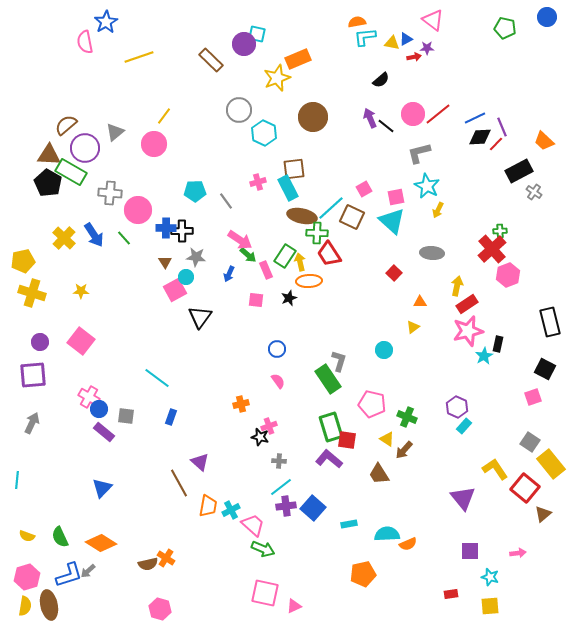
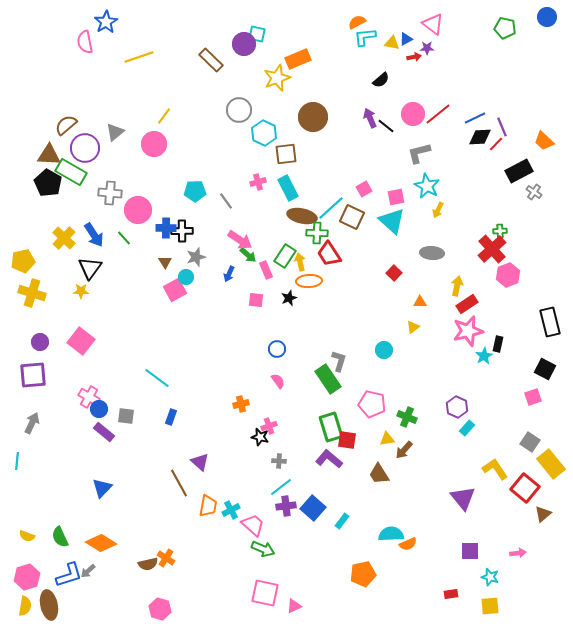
pink triangle at (433, 20): moved 4 px down
orange semicircle at (357, 22): rotated 18 degrees counterclockwise
brown square at (294, 169): moved 8 px left, 15 px up
gray star at (196, 257): rotated 24 degrees counterclockwise
black triangle at (200, 317): moved 110 px left, 49 px up
cyan rectangle at (464, 426): moved 3 px right, 2 px down
yellow triangle at (387, 439): rotated 42 degrees counterclockwise
cyan line at (17, 480): moved 19 px up
cyan rectangle at (349, 524): moved 7 px left, 3 px up; rotated 42 degrees counterclockwise
cyan semicircle at (387, 534): moved 4 px right
